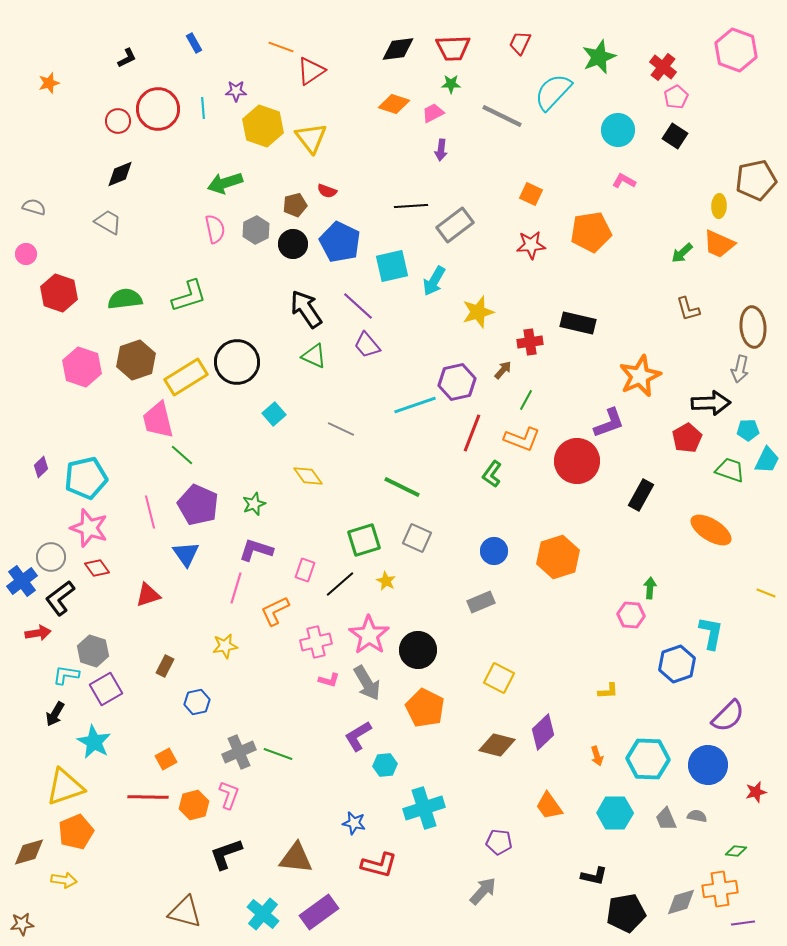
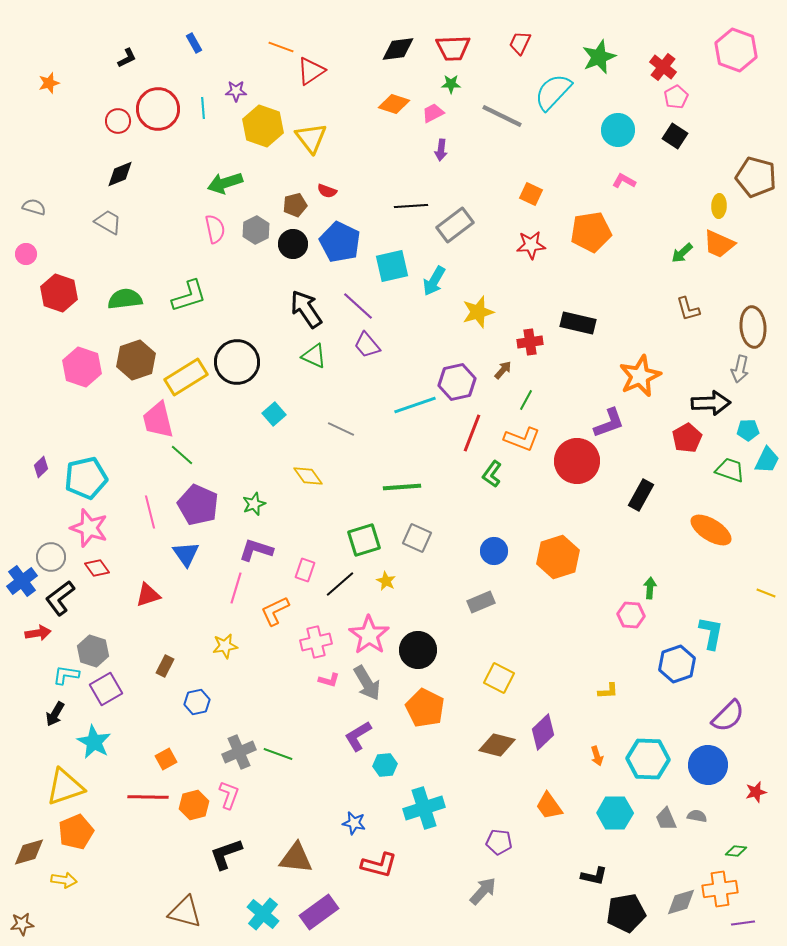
brown pentagon at (756, 180): moved 3 px up; rotated 27 degrees clockwise
green line at (402, 487): rotated 30 degrees counterclockwise
